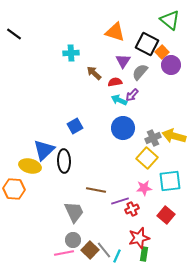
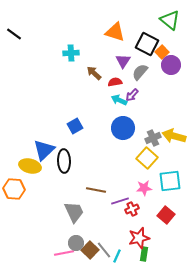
gray circle: moved 3 px right, 3 px down
